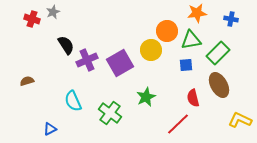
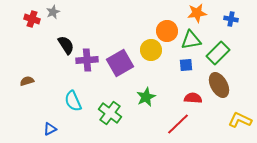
purple cross: rotated 20 degrees clockwise
red semicircle: rotated 108 degrees clockwise
